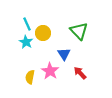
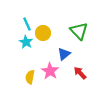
blue triangle: rotated 24 degrees clockwise
